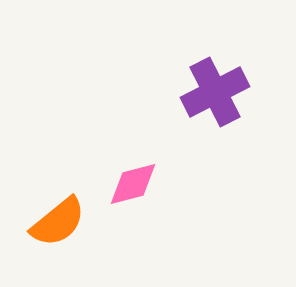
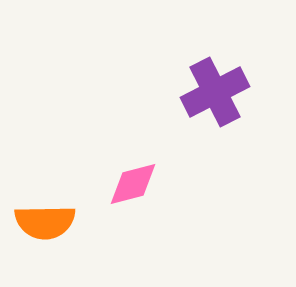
orange semicircle: moved 13 px left; rotated 38 degrees clockwise
